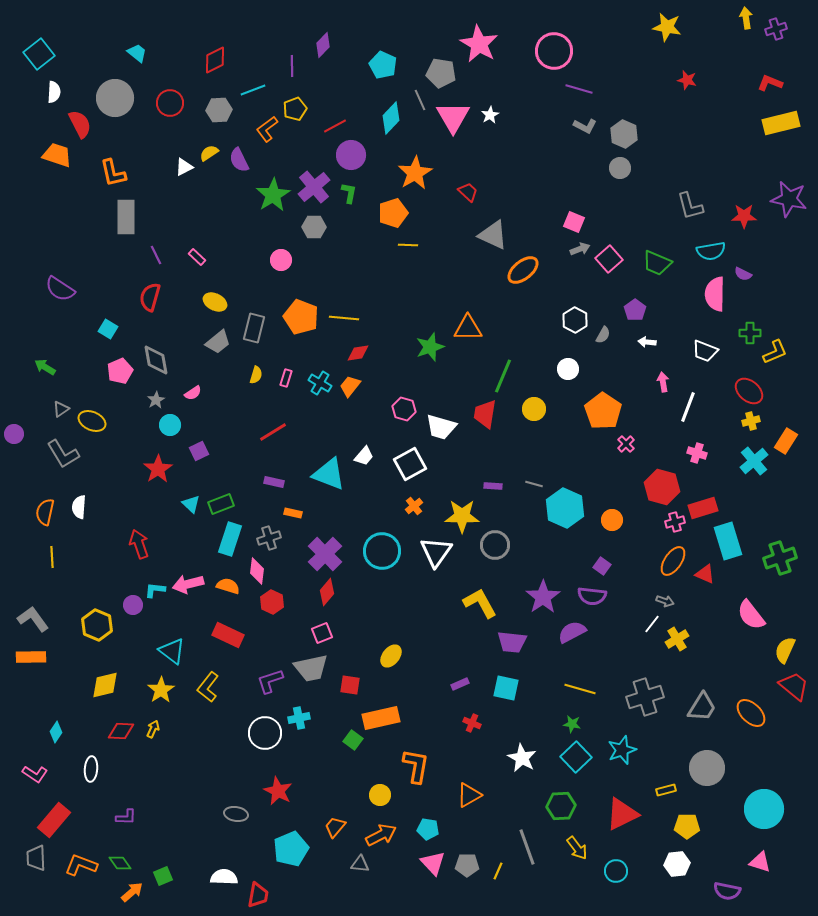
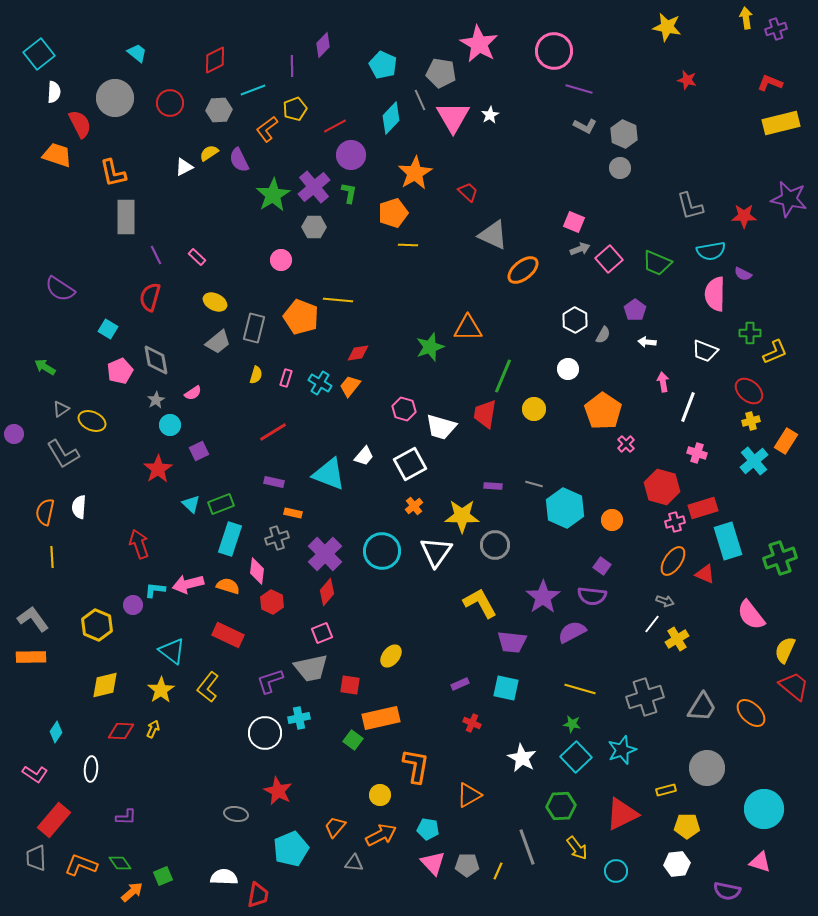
yellow line at (344, 318): moved 6 px left, 18 px up
gray cross at (269, 538): moved 8 px right
gray triangle at (360, 864): moved 6 px left, 1 px up
